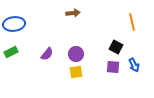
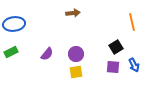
black square: rotated 32 degrees clockwise
